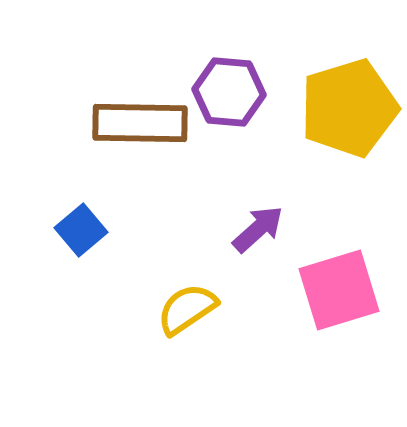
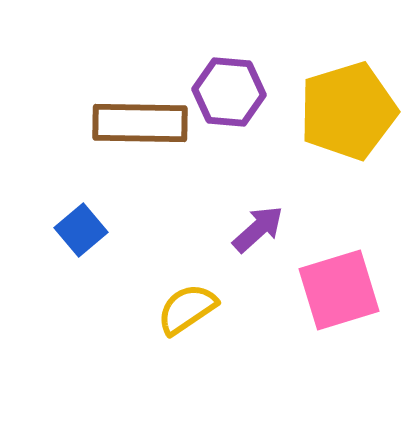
yellow pentagon: moved 1 px left, 3 px down
